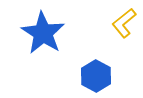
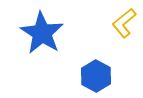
blue star: moved 1 px left
